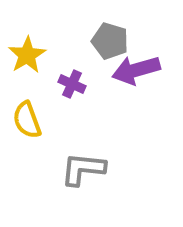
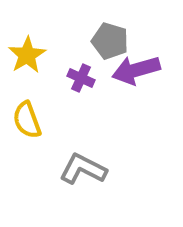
purple cross: moved 9 px right, 6 px up
gray L-shape: rotated 21 degrees clockwise
